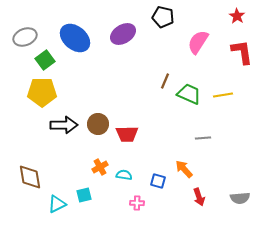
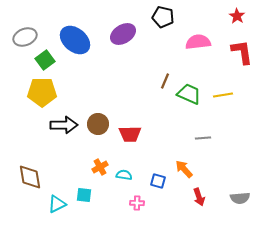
blue ellipse: moved 2 px down
pink semicircle: rotated 50 degrees clockwise
red trapezoid: moved 3 px right
cyan square: rotated 21 degrees clockwise
